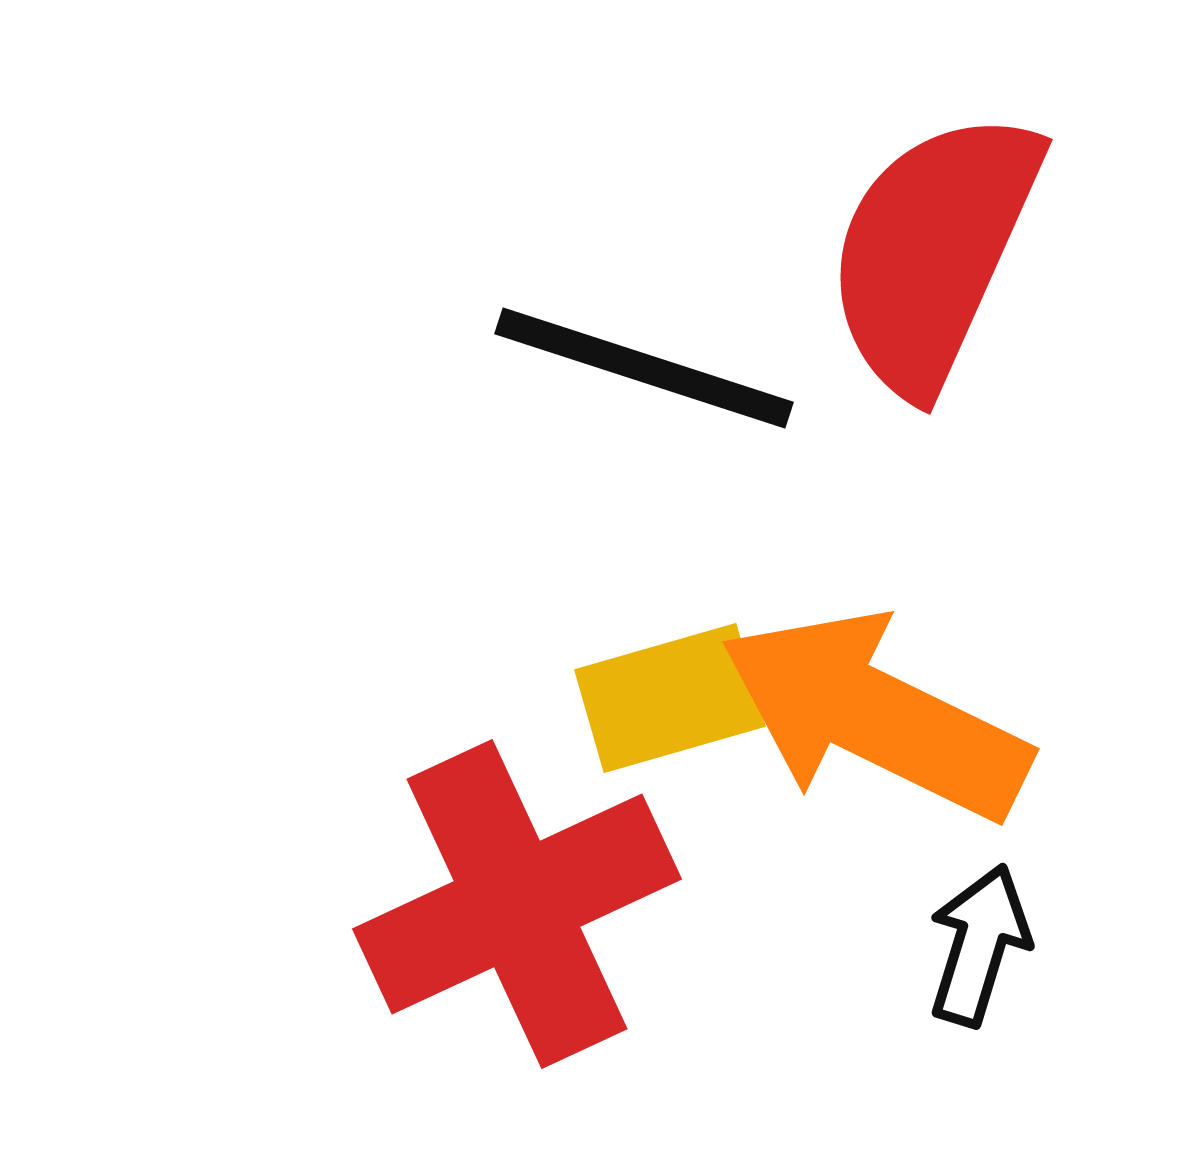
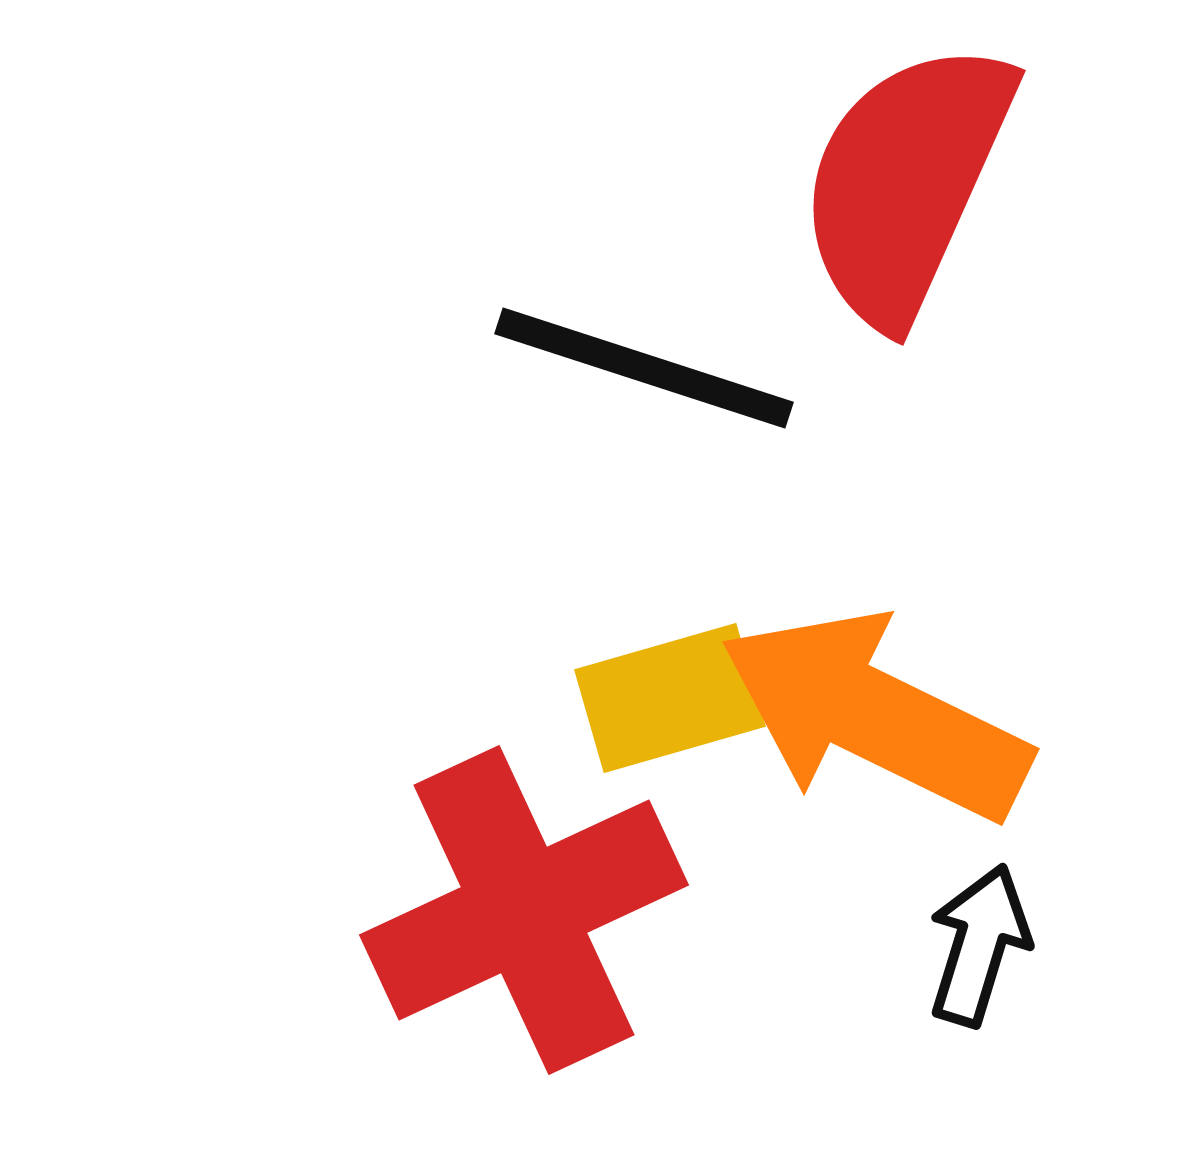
red semicircle: moved 27 px left, 69 px up
red cross: moved 7 px right, 6 px down
